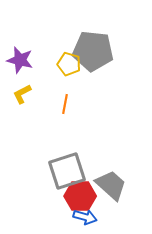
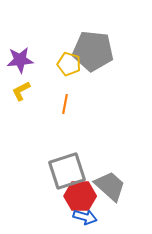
purple star: rotated 20 degrees counterclockwise
yellow L-shape: moved 1 px left, 3 px up
gray trapezoid: moved 1 px left, 1 px down
